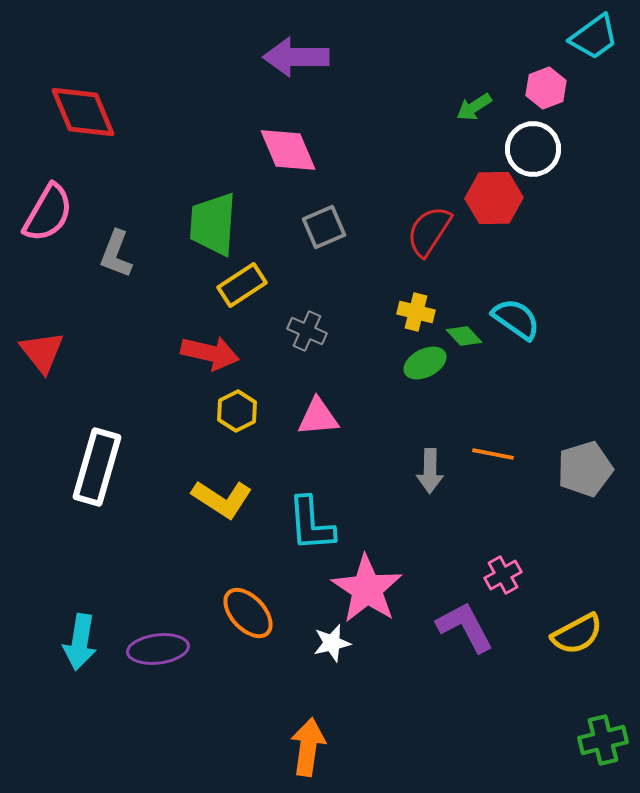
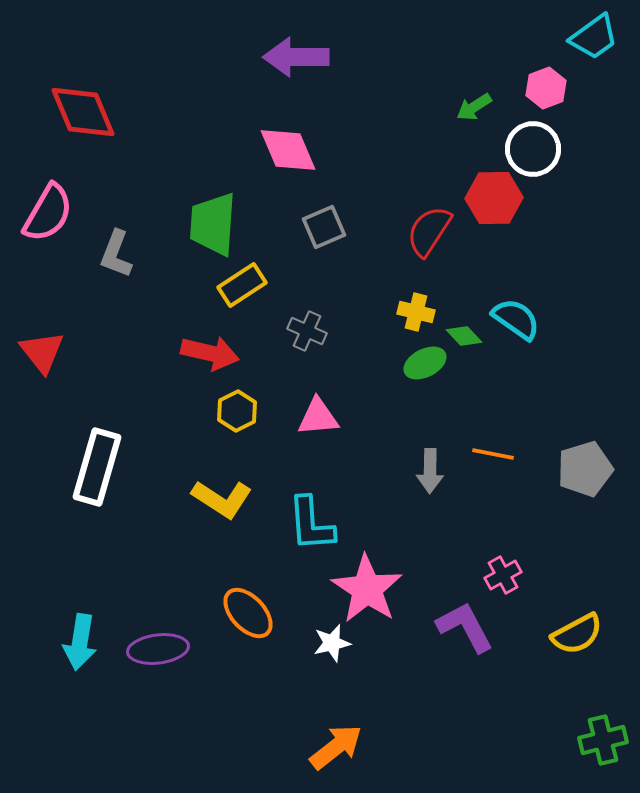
orange arrow: moved 28 px right; rotated 44 degrees clockwise
